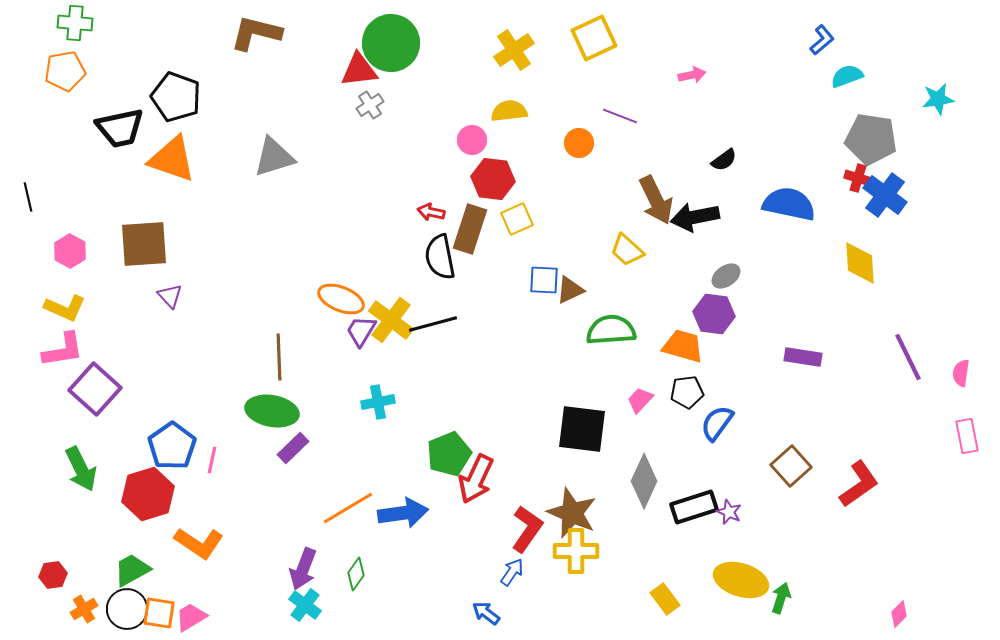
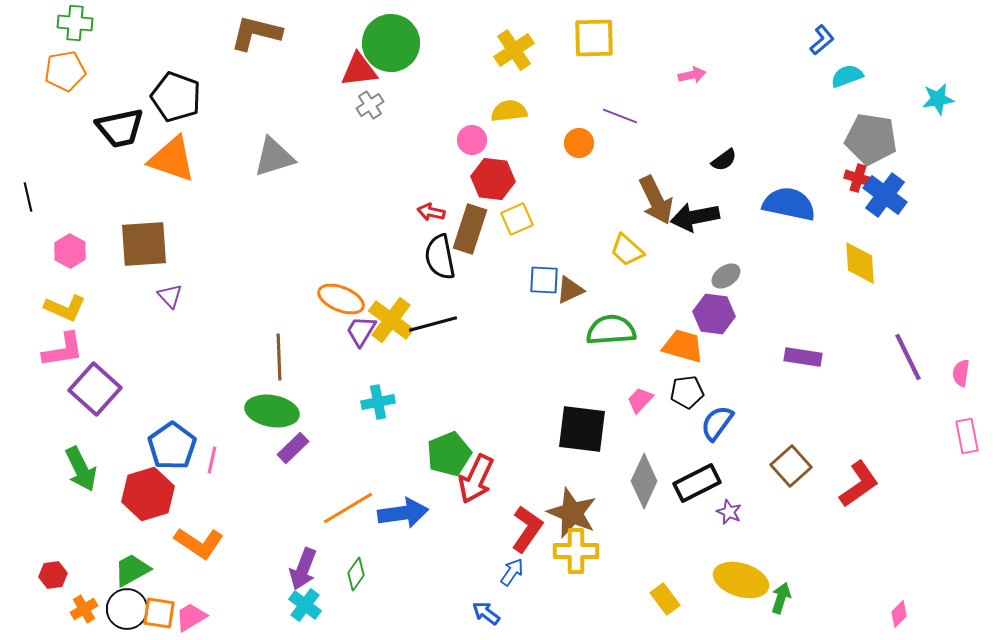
yellow square at (594, 38): rotated 24 degrees clockwise
black rectangle at (694, 507): moved 3 px right, 24 px up; rotated 9 degrees counterclockwise
